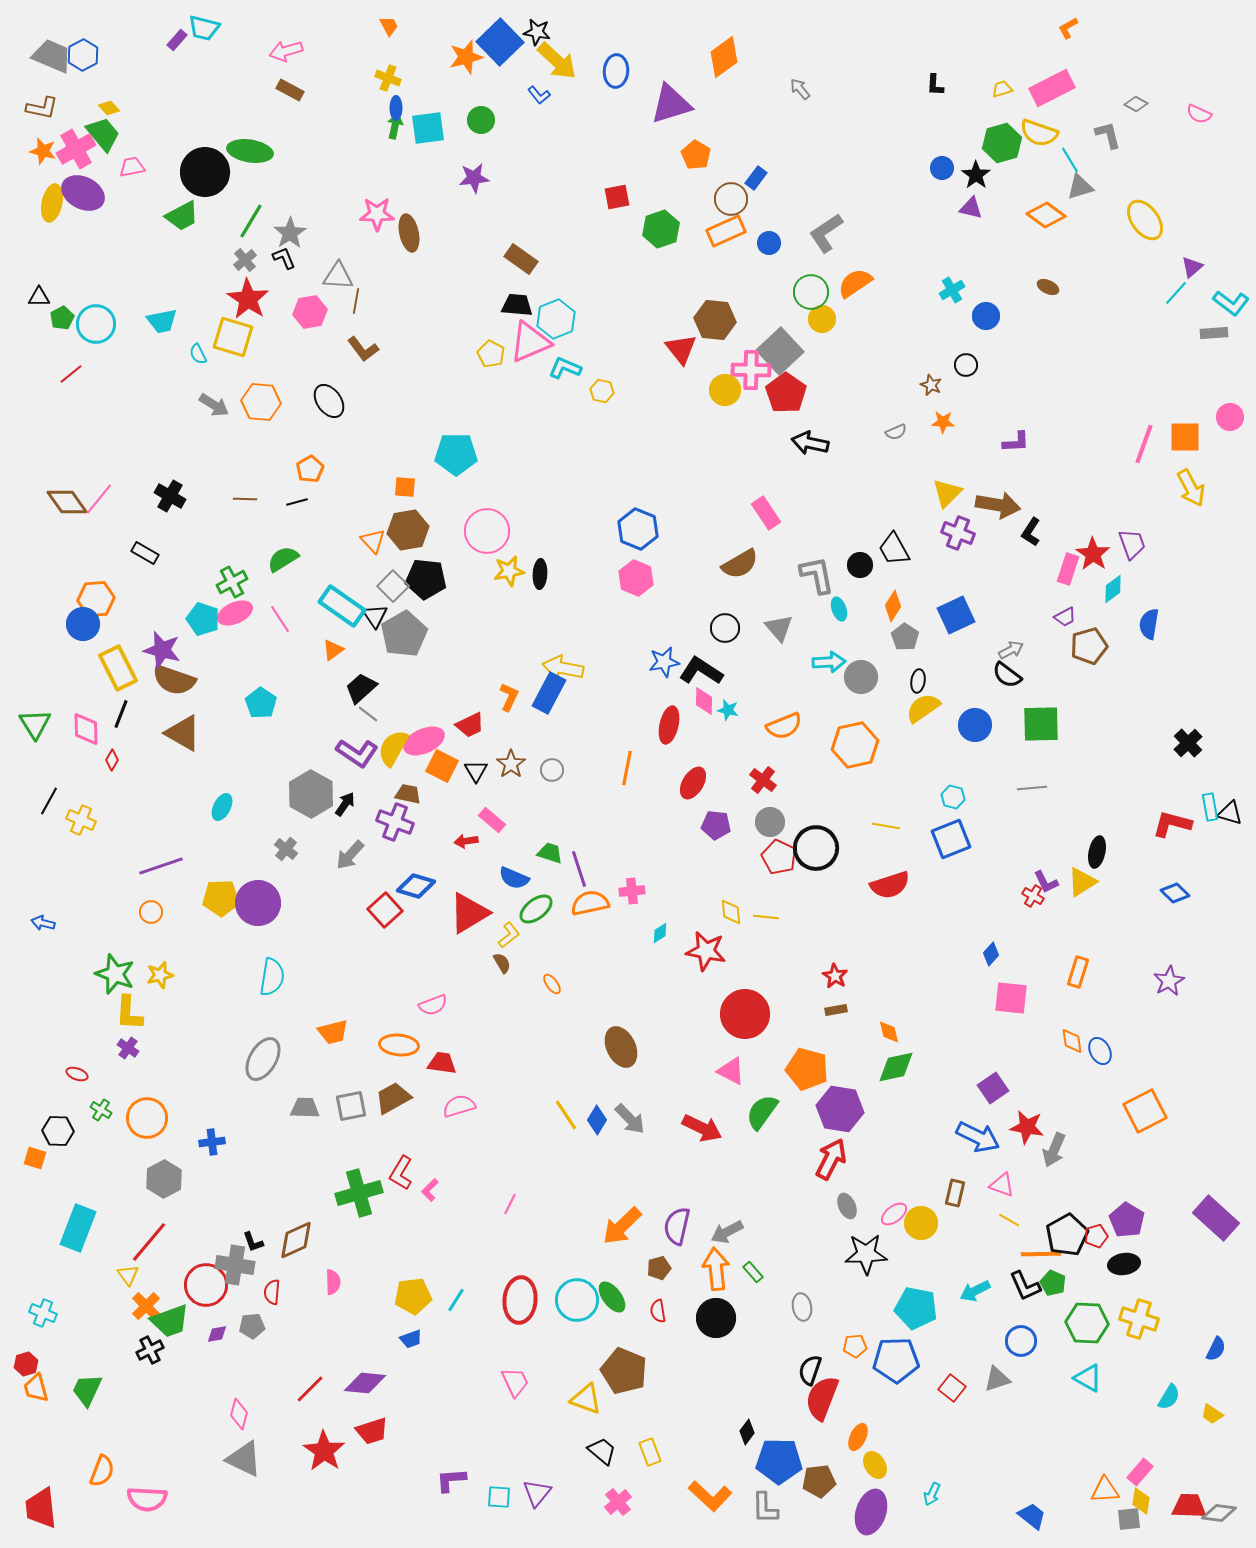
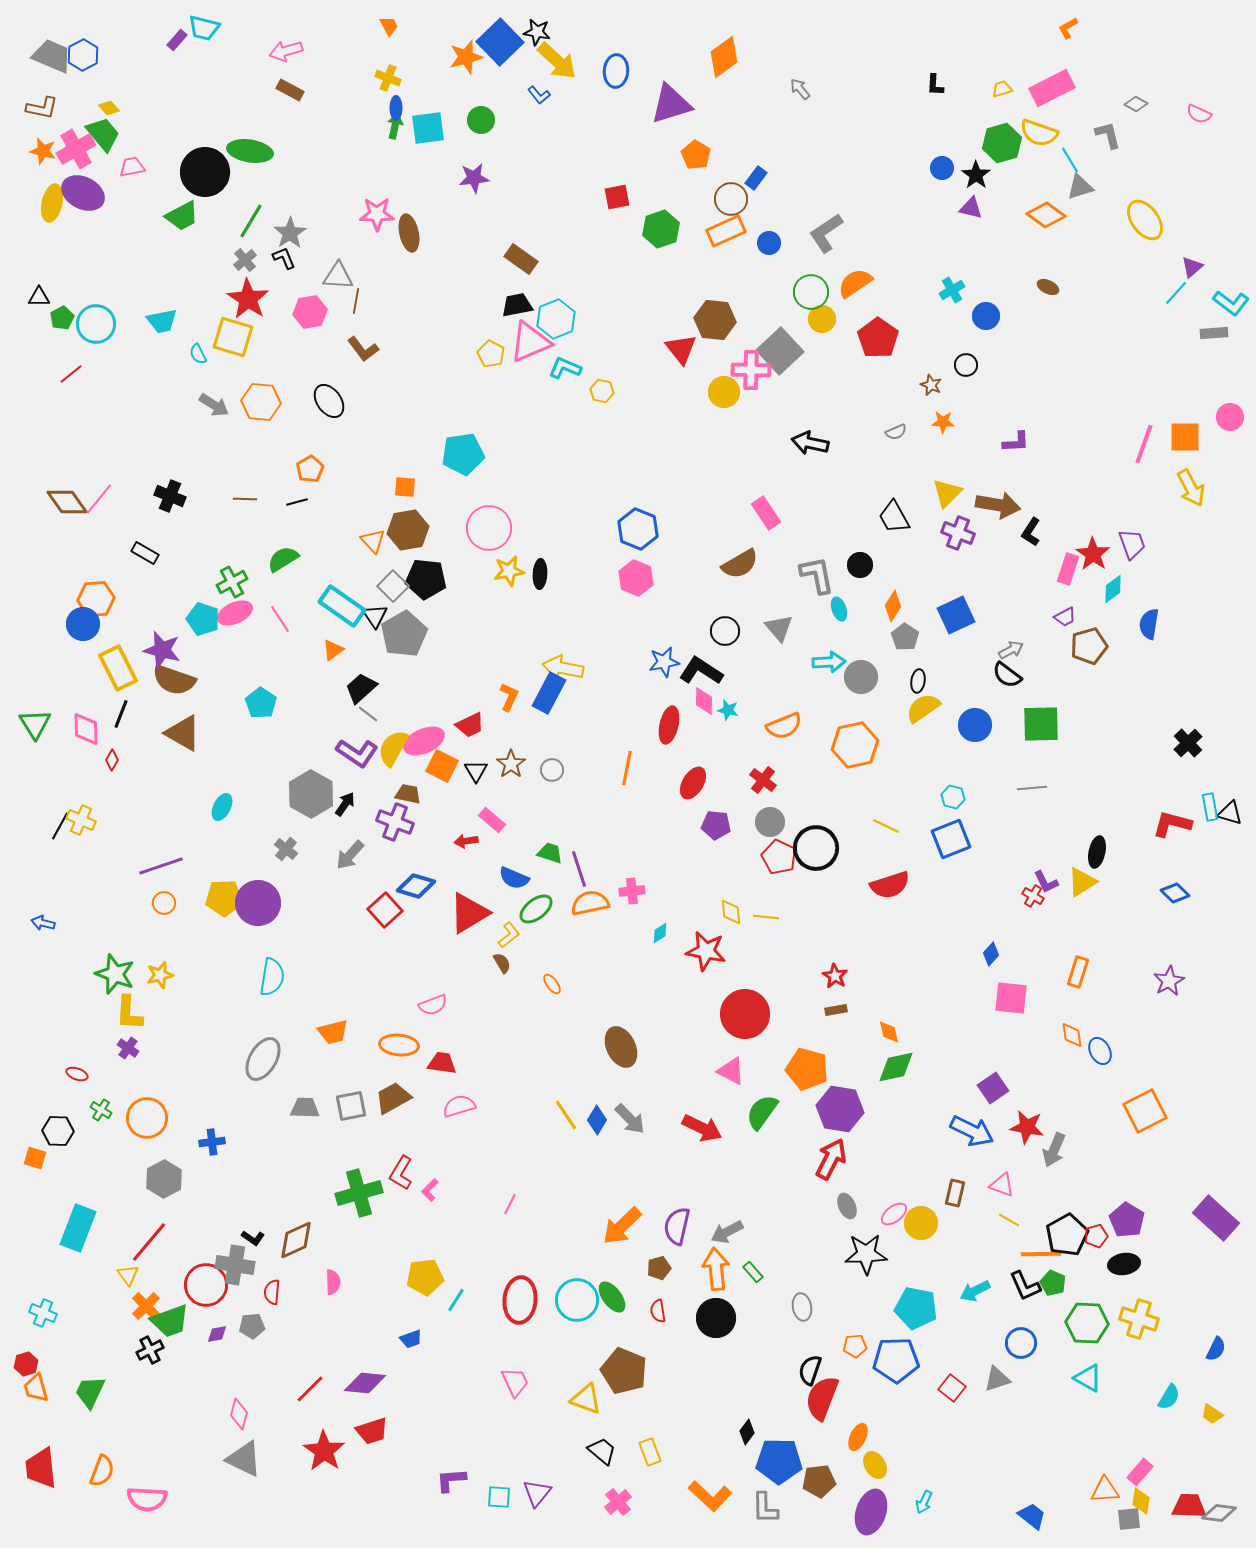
black trapezoid at (517, 305): rotated 16 degrees counterclockwise
yellow circle at (725, 390): moved 1 px left, 2 px down
red pentagon at (786, 393): moved 92 px right, 55 px up
cyan pentagon at (456, 454): moved 7 px right; rotated 9 degrees counterclockwise
black cross at (170, 496): rotated 8 degrees counterclockwise
pink circle at (487, 531): moved 2 px right, 3 px up
black trapezoid at (894, 549): moved 32 px up
black circle at (725, 628): moved 3 px down
black line at (49, 801): moved 11 px right, 25 px down
yellow line at (886, 826): rotated 16 degrees clockwise
yellow pentagon at (221, 898): moved 3 px right
orange circle at (151, 912): moved 13 px right, 9 px up
orange diamond at (1072, 1041): moved 6 px up
blue arrow at (978, 1137): moved 6 px left, 6 px up
black L-shape at (253, 1242): moved 4 px up; rotated 35 degrees counterclockwise
yellow pentagon at (413, 1296): moved 12 px right, 19 px up
blue circle at (1021, 1341): moved 2 px down
green trapezoid at (87, 1390): moved 3 px right, 2 px down
cyan arrow at (932, 1494): moved 8 px left, 8 px down
red trapezoid at (41, 1508): moved 40 px up
